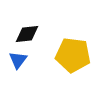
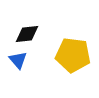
blue triangle: rotated 18 degrees counterclockwise
